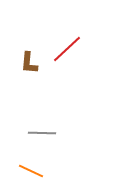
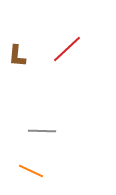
brown L-shape: moved 12 px left, 7 px up
gray line: moved 2 px up
